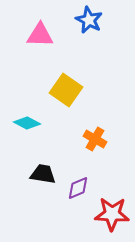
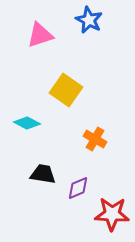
pink triangle: rotated 20 degrees counterclockwise
